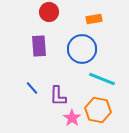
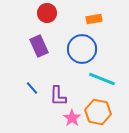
red circle: moved 2 px left, 1 px down
purple rectangle: rotated 20 degrees counterclockwise
orange hexagon: moved 2 px down
